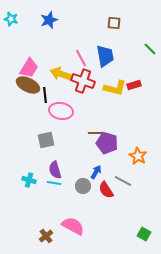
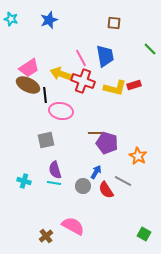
pink trapezoid: rotated 25 degrees clockwise
cyan cross: moved 5 px left, 1 px down
